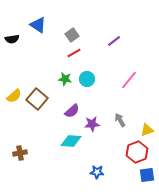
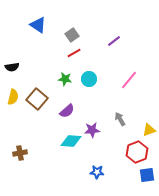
black semicircle: moved 28 px down
cyan circle: moved 2 px right
yellow semicircle: moved 1 px left, 1 px down; rotated 35 degrees counterclockwise
purple semicircle: moved 5 px left
gray arrow: moved 1 px up
purple star: moved 6 px down
yellow triangle: moved 2 px right
